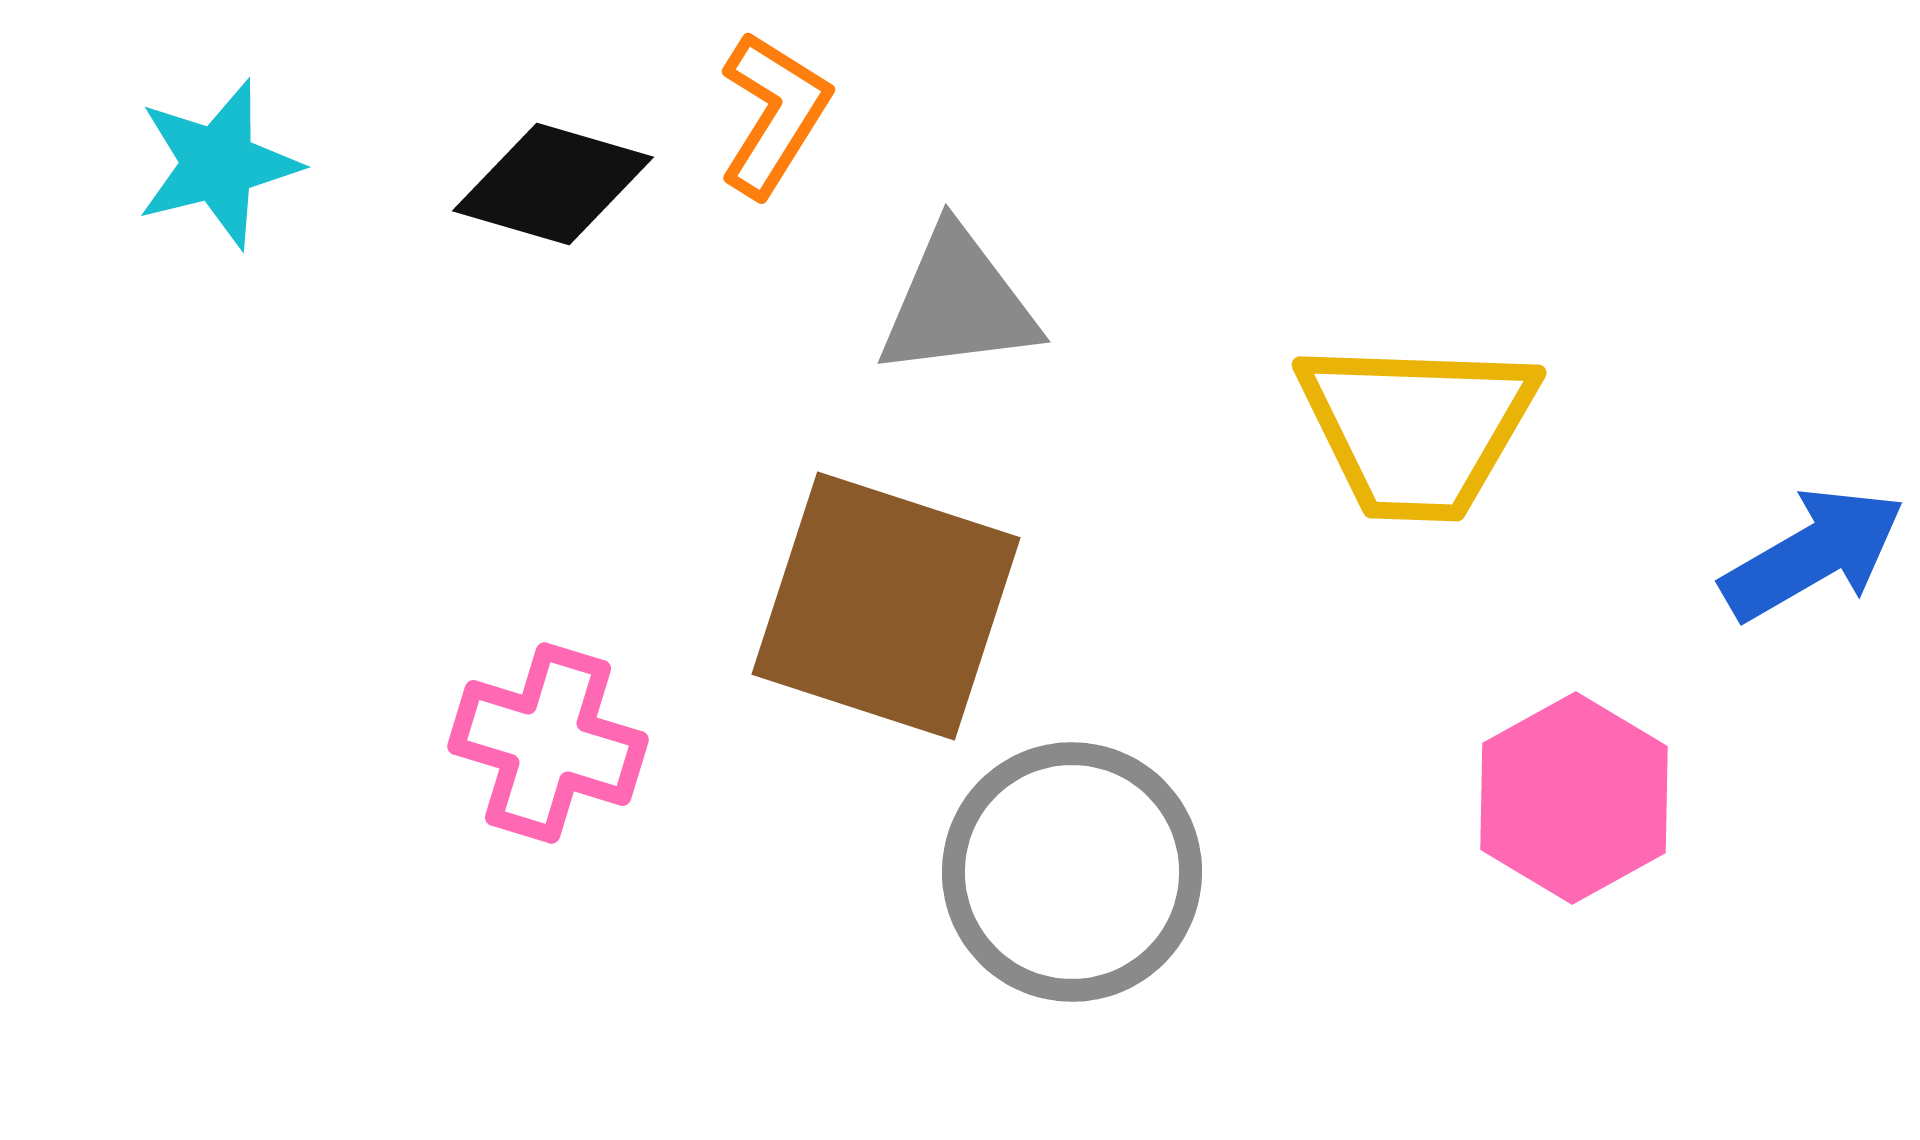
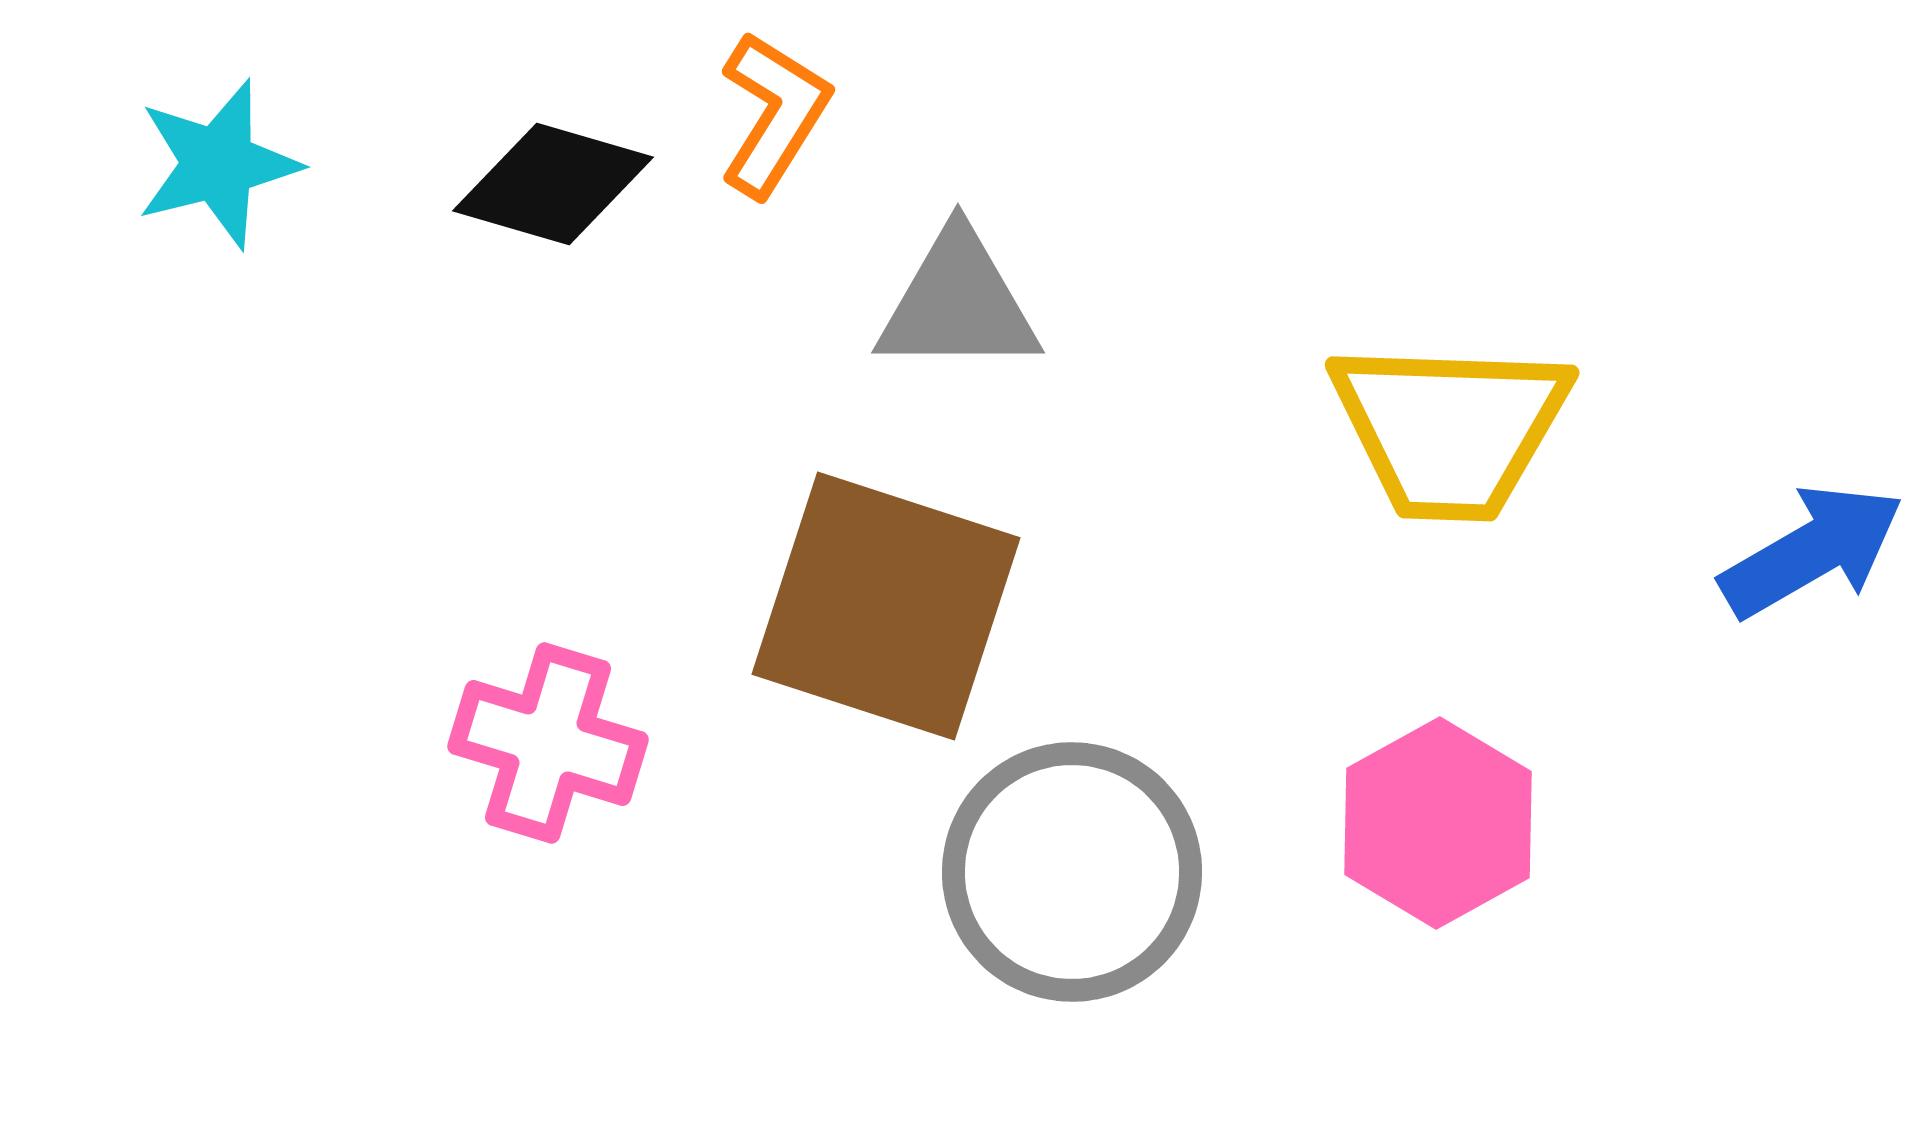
gray triangle: rotated 7 degrees clockwise
yellow trapezoid: moved 33 px right
blue arrow: moved 1 px left, 3 px up
pink hexagon: moved 136 px left, 25 px down
